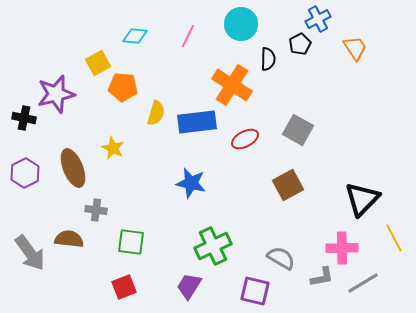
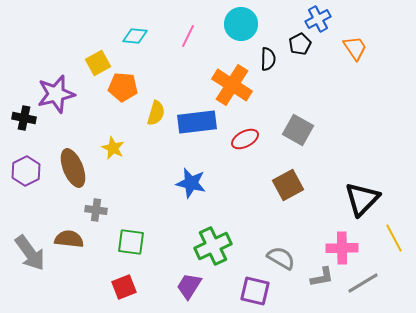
purple hexagon: moved 1 px right, 2 px up
